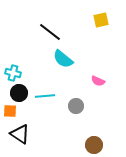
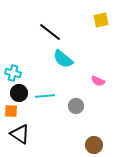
orange square: moved 1 px right
